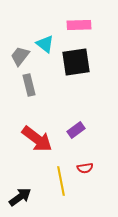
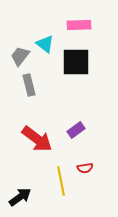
black square: rotated 8 degrees clockwise
